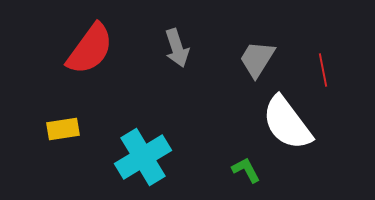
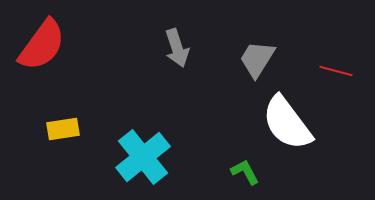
red semicircle: moved 48 px left, 4 px up
red line: moved 13 px right, 1 px down; rotated 64 degrees counterclockwise
cyan cross: rotated 8 degrees counterclockwise
green L-shape: moved 1 px left, 2 px down
